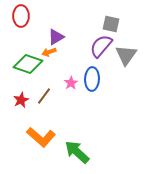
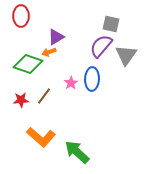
red star: rotated 21 degrees clockwise
